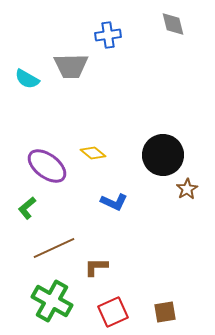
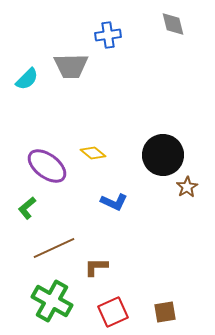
cyan semicircle: rotated 75 degrees counterclockwise
brown star: moved 2 px up
